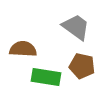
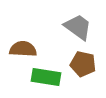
gray trapezoid: moved 2 px right
brown pentagon: moved 1 px right, 2 px up
